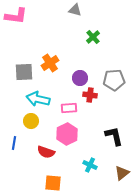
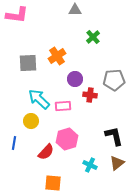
gray triangle: rotated 16 degrees counterclockwise
pink L-shape: moved 1 px right, 1 px up
orange cross: moved 7 px right, 7 px up
gray square: moved 4 px right, 9 px up
purple circle: moved 5 px left, 1 px down
cyan arrow: moved 1 px right; rotated 30 degrees clockwise
pink rectangle: moved 6 px left, 2 px up
pink hexagon: moved 5 px down; rotated 10 degrees clockwise
red semicircle: rotated 66 degrees counterclockwise
brown triangle: moved 5 px left, 10 px up
